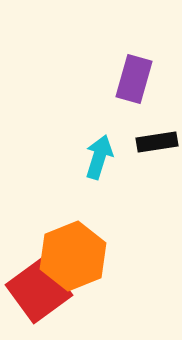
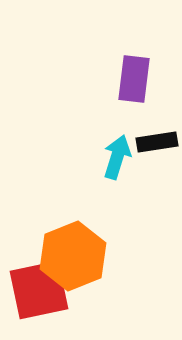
purple rectangle: rotated 9 degrees counterclockwise
cyan arrow: moved 18 px right
red square: rotated 24 degrees clockwise
